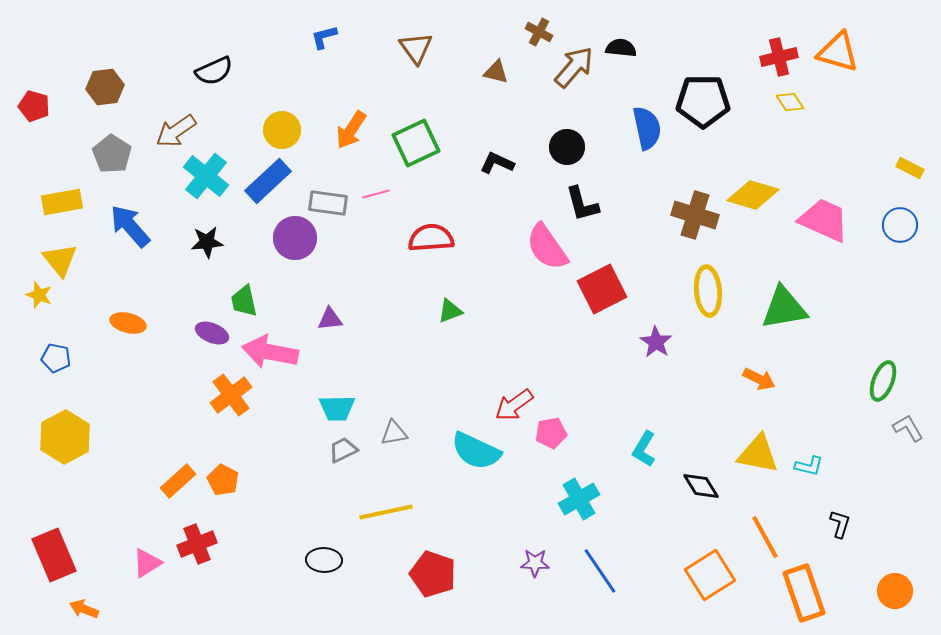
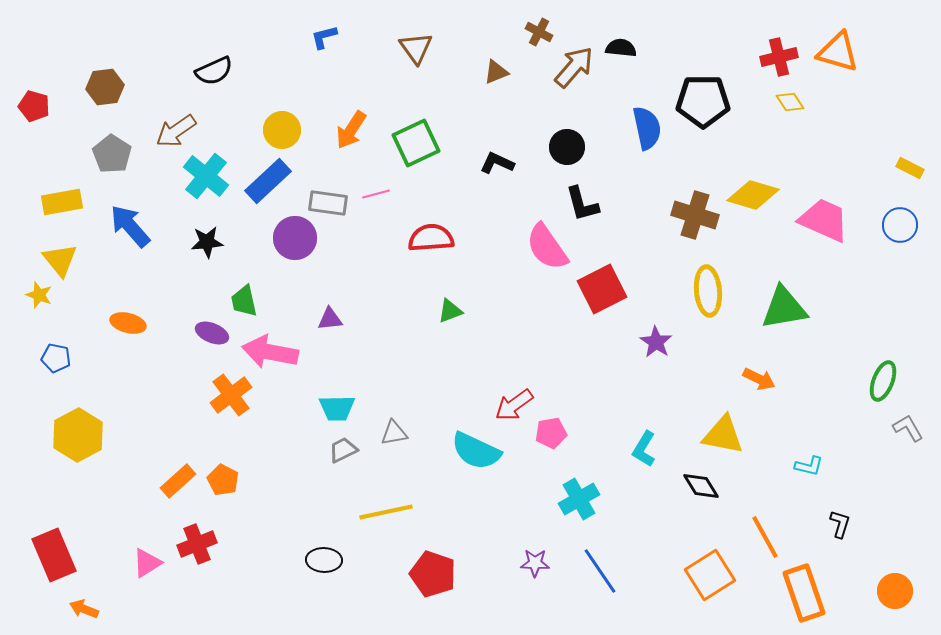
brown triangle at (496, 72): rotated 36 degrees counterclockwise
yellow hexagon at (65, 437): moved 13 px right, 2 px up
yellow triangle at (758, 454): moved 35 px left, 19 px up
